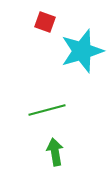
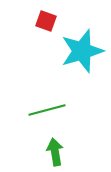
red square: moved 1 px right, 1 px up
